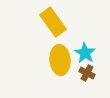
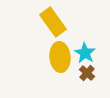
yellow ellipse: moved 3 px up
brown cross: rotated 14 degrees clockwise
